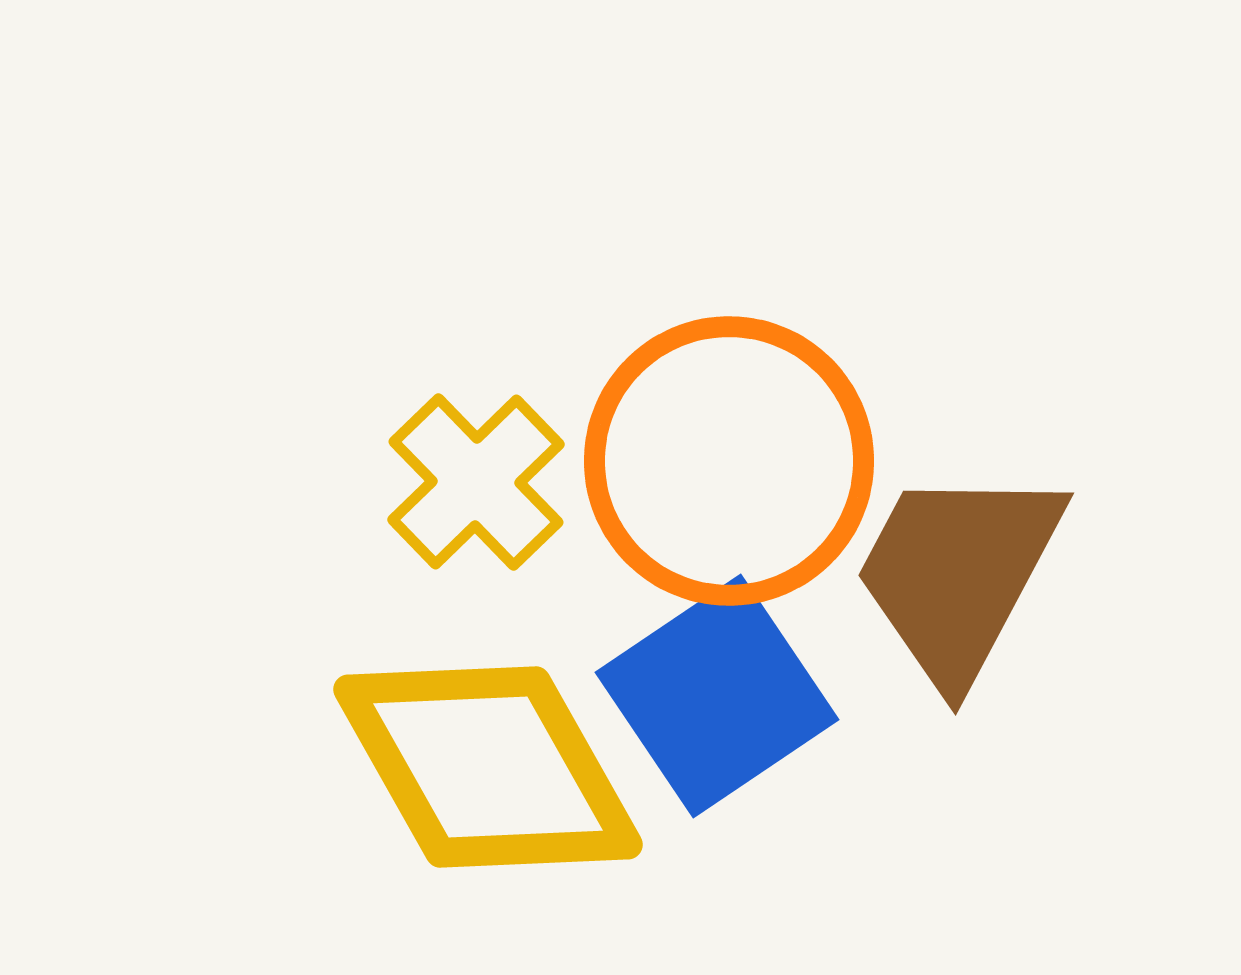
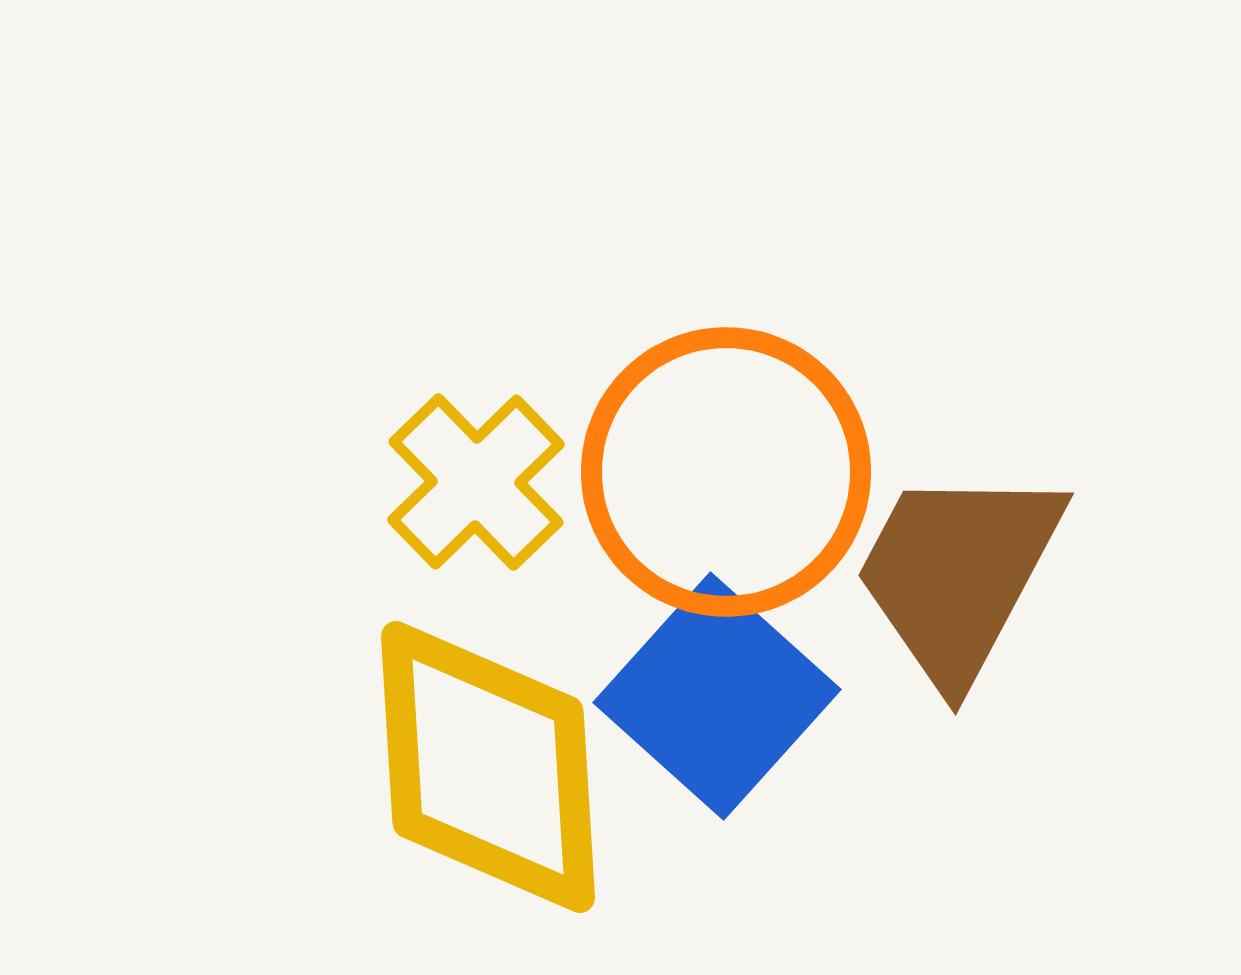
orange circle: moved 3 px left, 11 px down
blue square: rotated 14 degrees counterclockwise
yellow diamond: rotated 26 degrees clockwise
